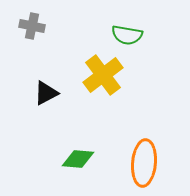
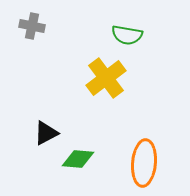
yellow cross: moved 3 px right, 3 px down
black triangle: moved 40 px down
